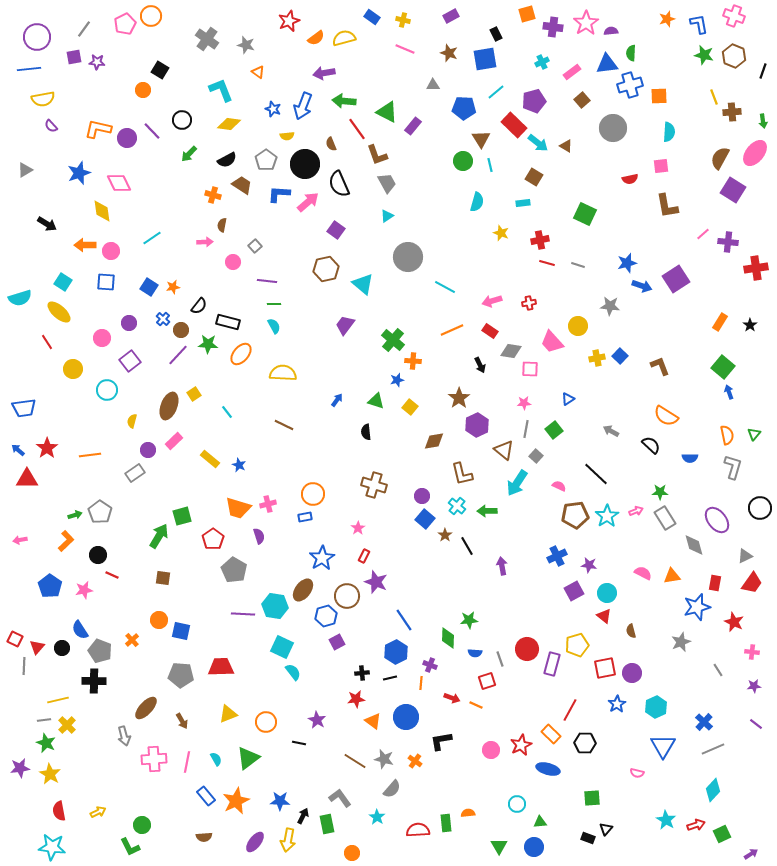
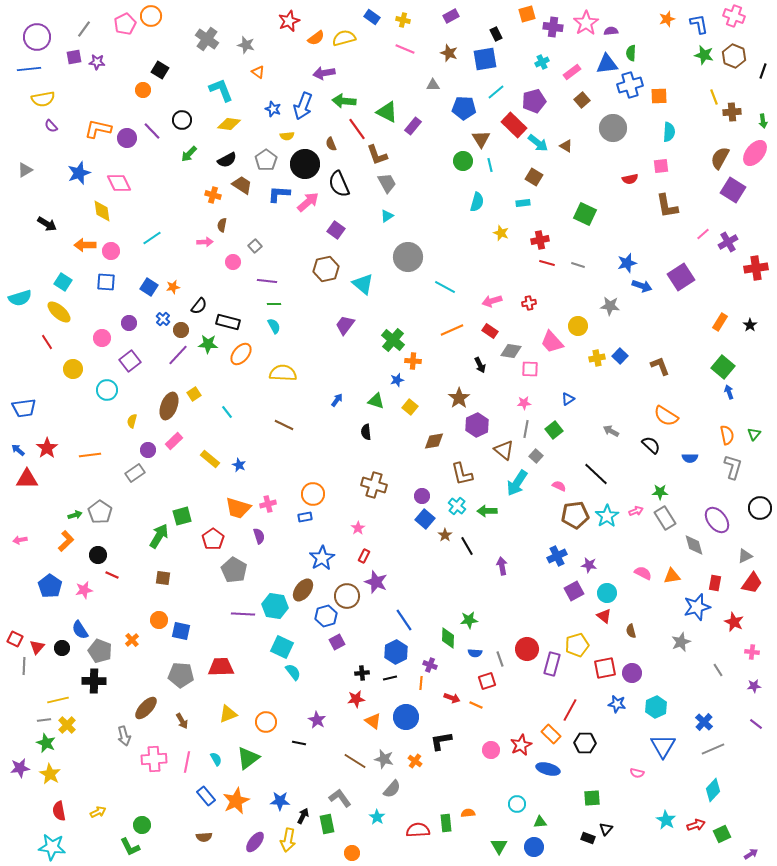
purple cross at (728, 242): rotated 36 degrees counterclockwise
purple square at (676, 279): moved 5 px right, 2 px up
blue star at (617, 704): rotated 30 degrees counterclockwise
